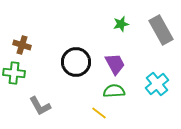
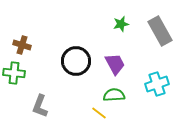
gray rectangle: moved 1 px left, 1 px down
black circle: moved 1 px up
cyan cross: rotated 20 degrees clockwise
green semicircle: moved 4 px down
gray L-shape: rotated 50 degrees clockwise
